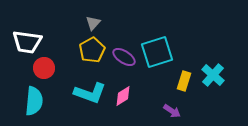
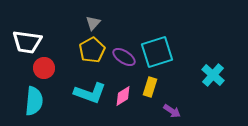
yellow rectangle: moved 34 px left, 6 px down
